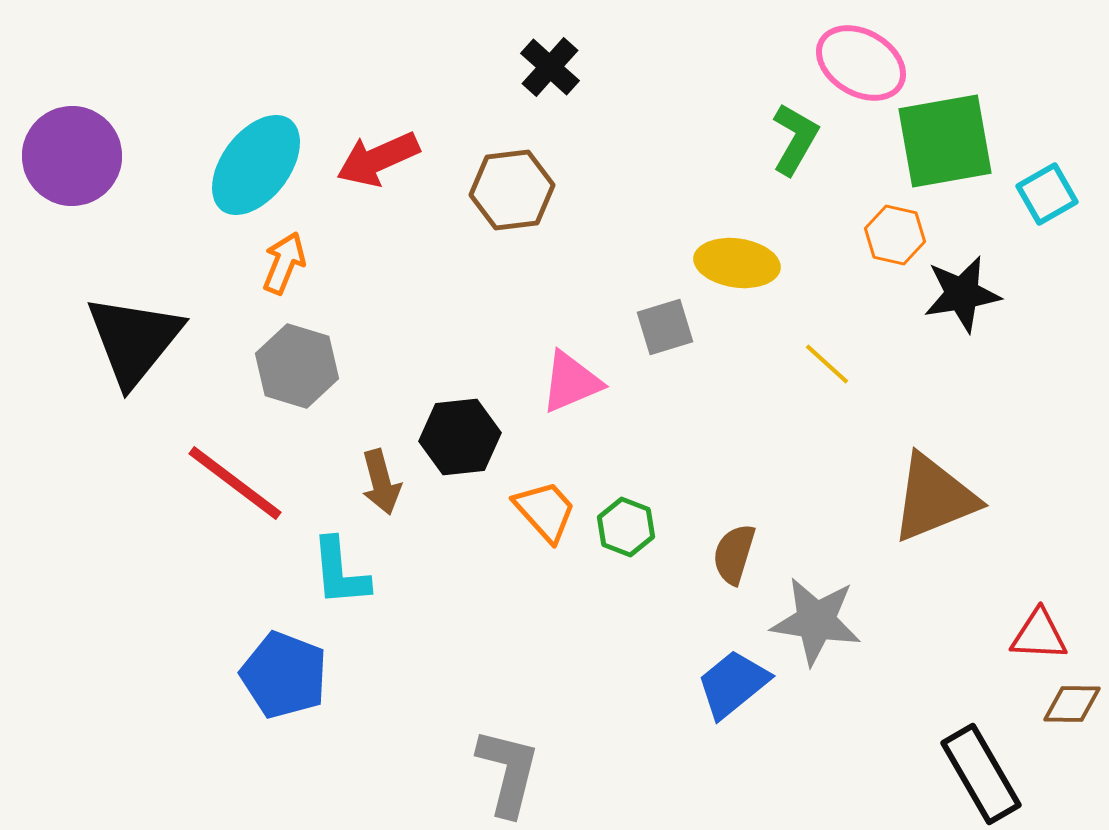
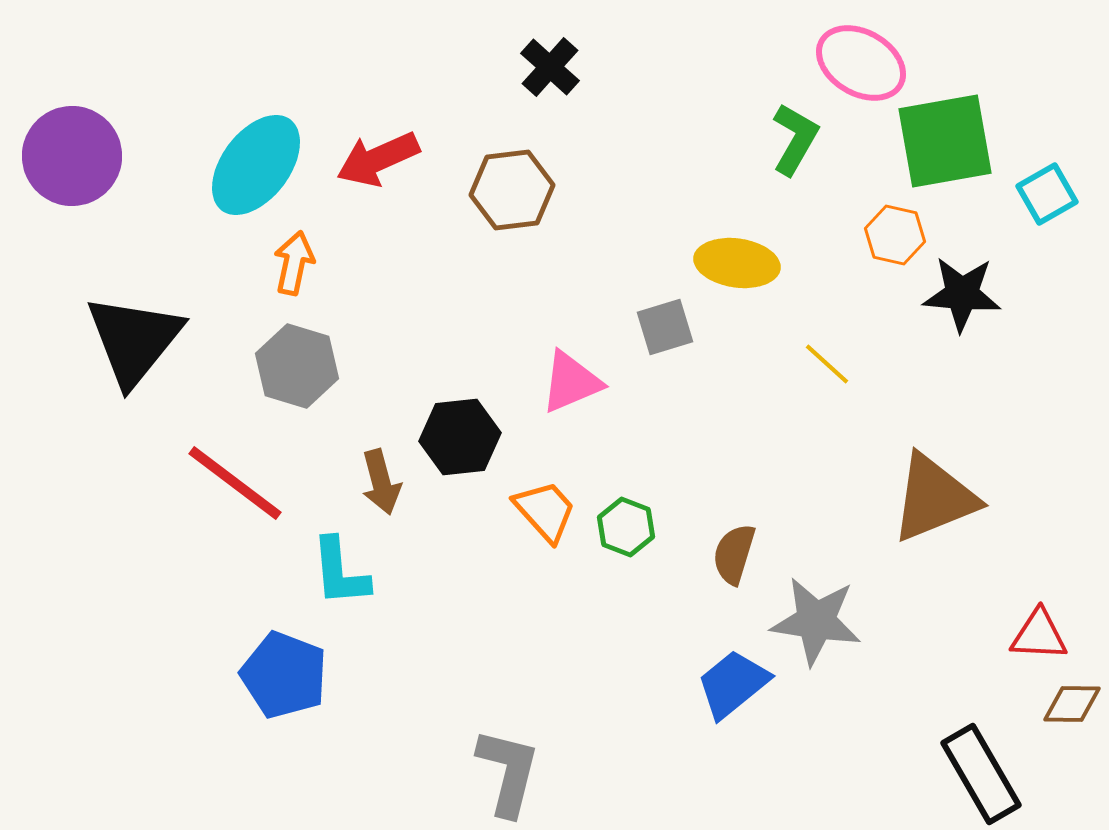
orange arrow: moved 10 px right; rotated 10 degrees counterclockwise
black star: rotated 14 degrees clockwise
